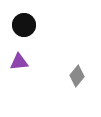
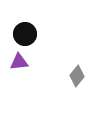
black circle: moved 1 px right, 9 px down
